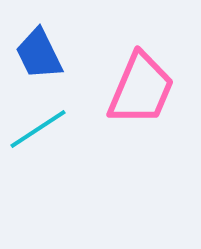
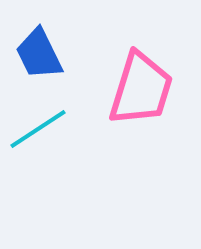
pink trapezoid: rotated 6 degrees counterclockwise
